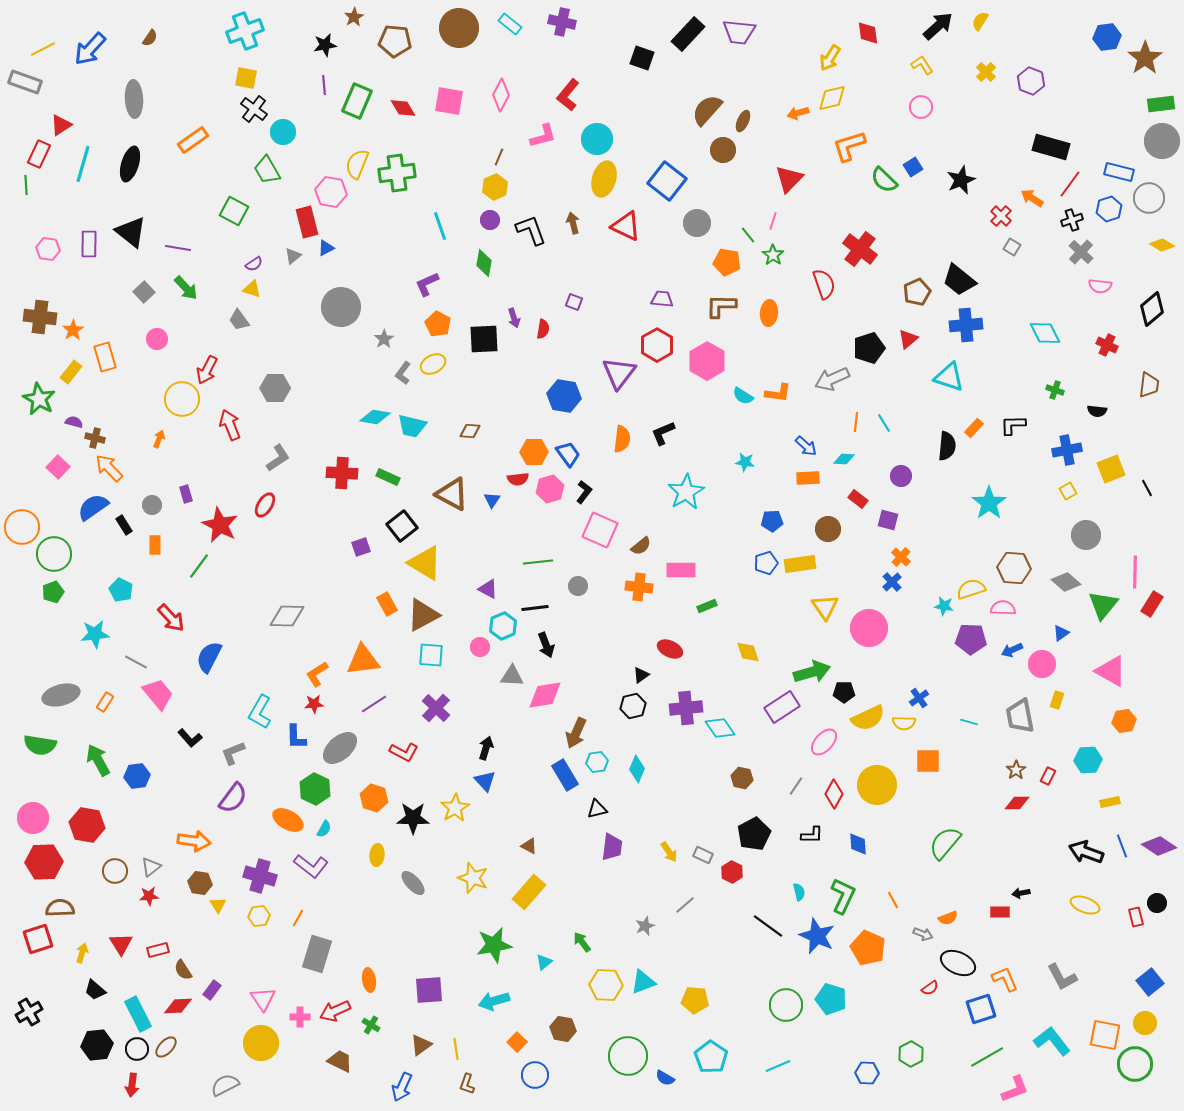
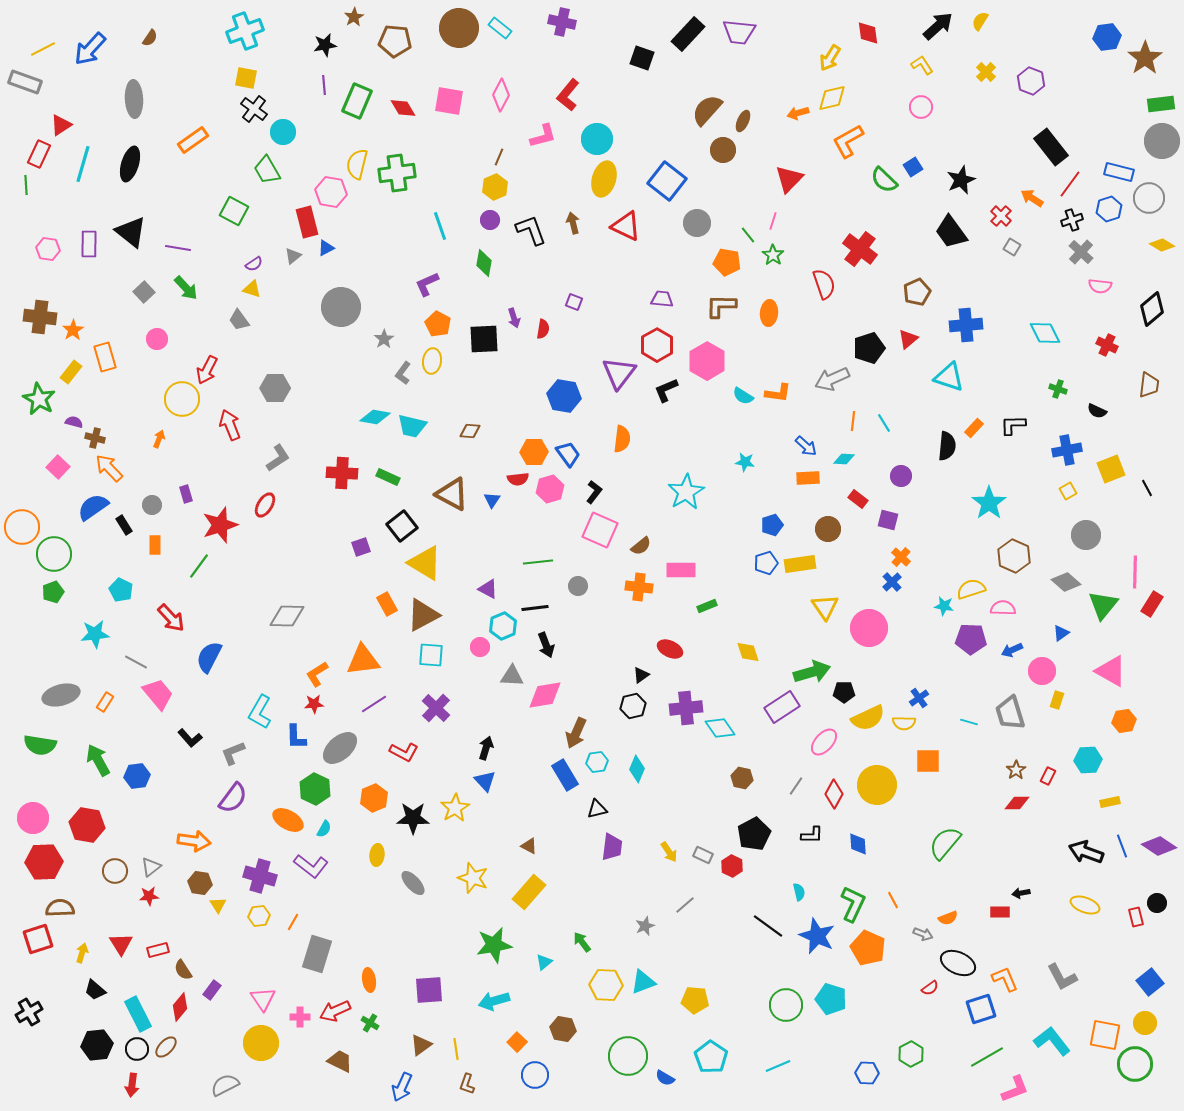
cyan rectangle at (510, 24): moved 10 px left, 4 px down
orange L-shape at (849, 146): moved 1 px left, 5 px up; rotated 12 degrees counterclockwise
black rectangle at (1051, 147): rotated 36 degrees clockwise
yellow semicircle at (357, 164): rotated 8 degrees counterclockwise
black trapezoid at (959, 280): moved 8 px left, 48 px up; rotated 15 degrees clockwise
yellow ellipse at (433, 364): moved 1 px left, 3 px up; rotated 55 degrees counterclockwise
green cross at (1055, 390): moved 3 px right, 1 px up
black semicircle at (1097, 411): rotated 18 degrees clockwise
orange line at (856, 422): moved 3 px left, 1 px up
black L-shape at (663, 433): moved 3 px right, 43 px up
black L-shape at (584, 492): moved 10 px right
blue pentagon at (772, 521): moved 4 px down; rotated 15 degrees counterclockwise
red star at (220, 525): rotated 27 degrees clockwise
brown hexagon at (1014, 568): moved 12 px up; rotated 20 degrees clockwise
pink circle at (1042, 664): moved 7 px down
gray trapezoid at (1020, 716): moved 10 px left, 3 px up; rotated 6 degrees counterclockwise
orange hexagon at (374, 798): rotated 20 degrees clockwise
red hexagon at (732, 872): moved 6 px up
green L-shape at (843, 896): moved 10 px right, 8 px down
orange line at (298, 918): moved 5 px left, 4 px down
red diamond at (178, 1006): moved 2 px right, 1 px down; rotated 48 degrees counterclockwise
green cross at (371, 1025): moved 1 px left, 2 px up
